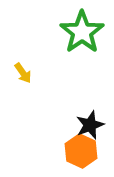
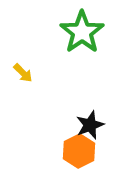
yellow arrow: rotated 10 degrees counterclockwise
orange hexagon: moved 2 px left; rotated 8 degrees clockwise
